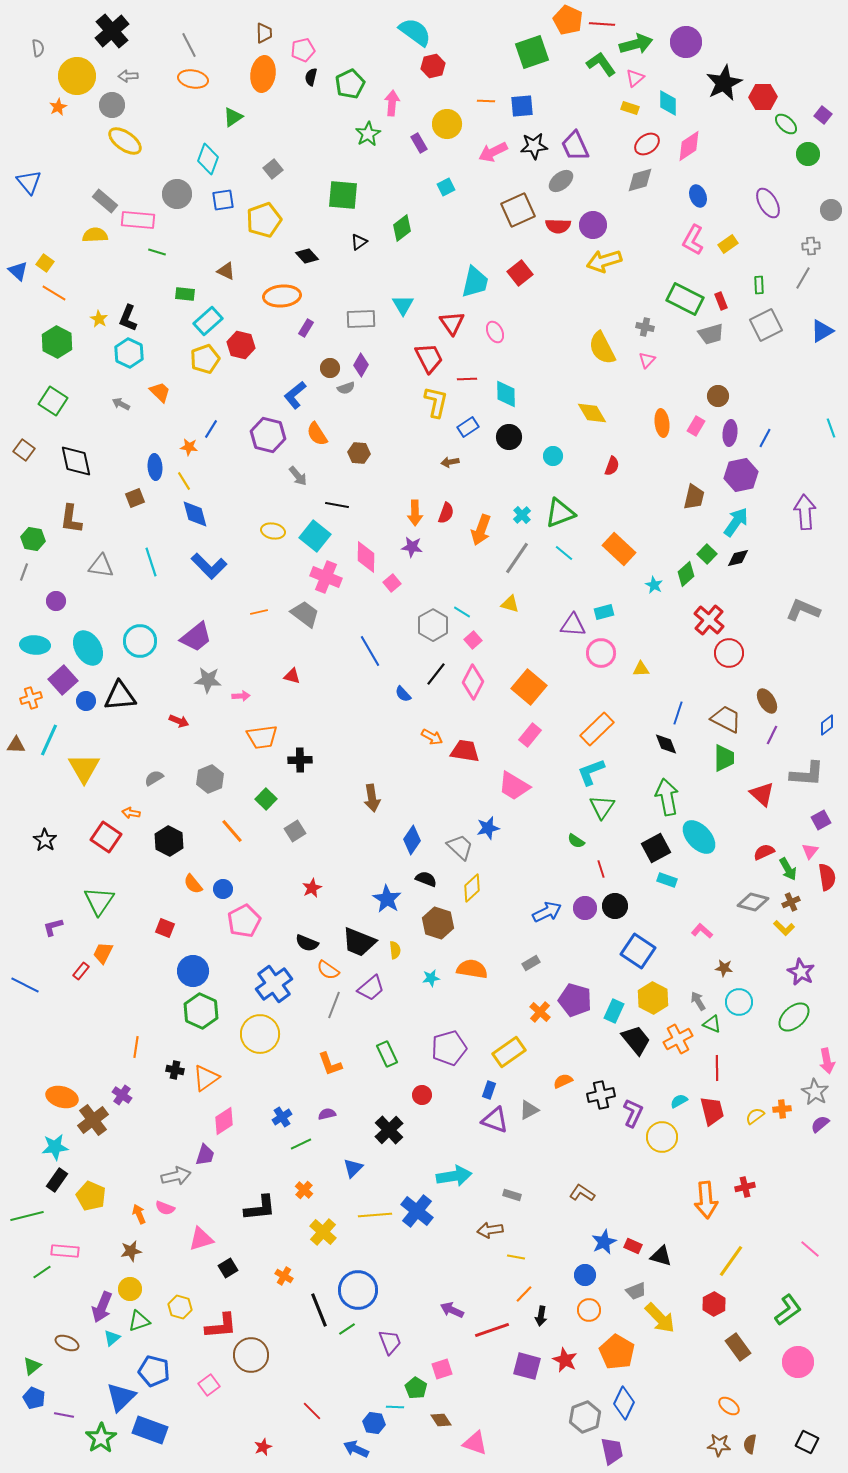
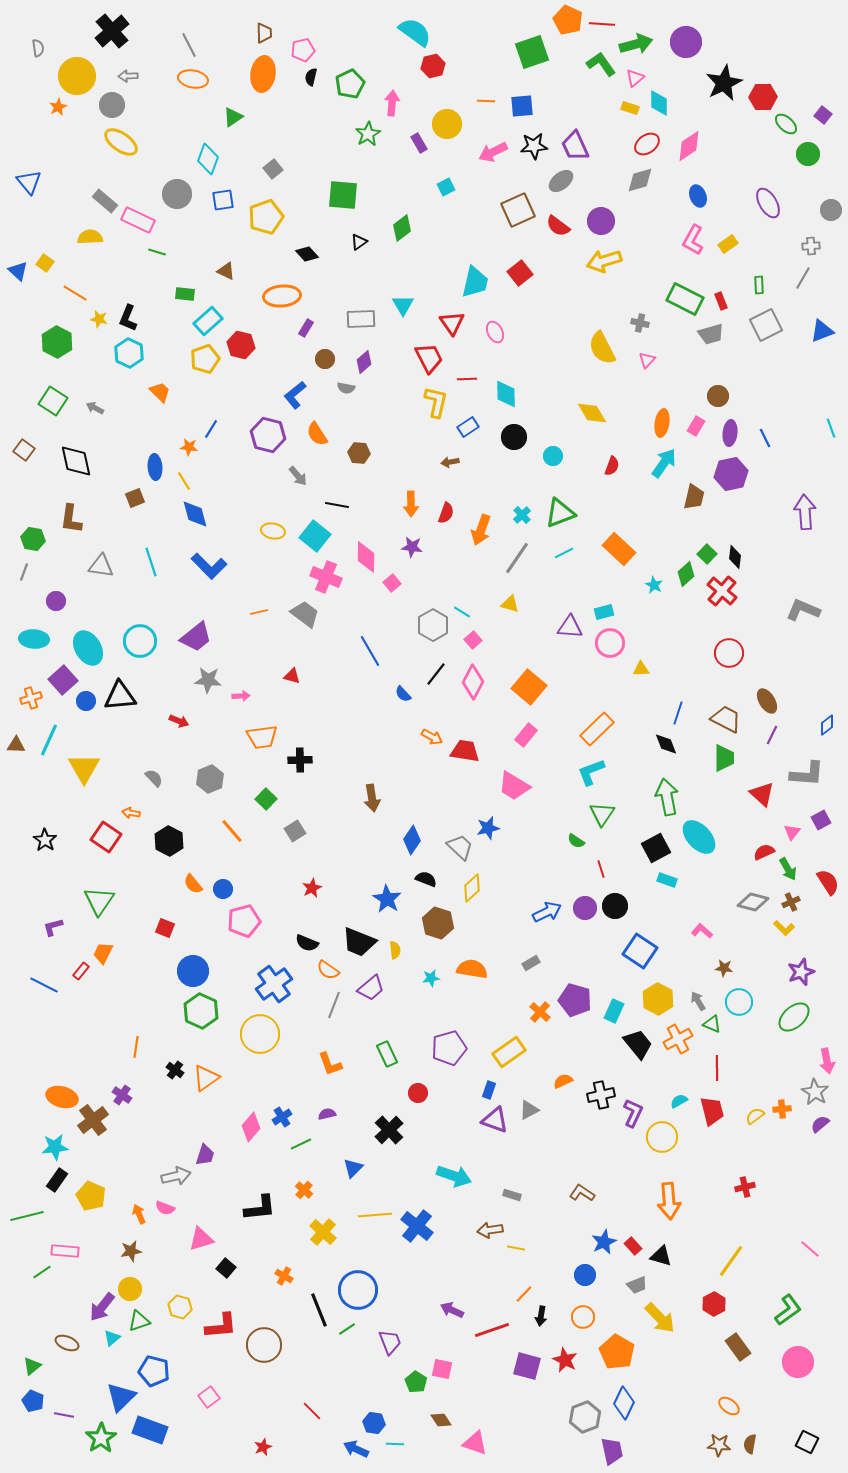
cyan diamond at (668, 103): moved 9 px left
yellow ellipse at (125, 141): moved 4 px left, 1 px down
pink rectangle at (138, 220): rotated 20 degrees clockwise
yellow pentagon at (264, 220): moved 2 px right, 3 px up
purple circle at (593, 225): moved 8 px right, 4 px up
red semicircle at (558, 226): rotated 35 degrees clockwise
yellow semicircle at (95, 235): moved 5 px left, 2 px down
black diamond at (307, 256): moved 2 px up
orange line at (54, 293): moved 21 px right
yellow star at (99, 319): rotated 18 degrees counterclockwise
gray cross at (645, 327): moved 5 px left, 4 px up
blue triangle at (822, 331): rotated 10 degrees clockwise
purple diamond at (361, 365): moved 3 px right, 3 px up; rotated 20 degrees clockwise
brown circle at (330, 368): moved 5 px left, 9 px up
gray semicircle at (346, 388): rotated 30 degrees clockwise
gray arrow at (121, 404): moved 26 px left, 4 px down
orange ellipse at (662, 423): rotated 16 degrees clockwise
black circle at (509, 437): moved 5 px right
blue line at (765, 438): rotated 54 degrees counterclockwise
purple hexagon at (741, 475): moved 10 px left, 1 px up
orange arrow at (415, 513): moved 4 px left, 9 px up
cyan arrow at (736, 522): moved 72 px left, 59 px up
cyan line at (564, 553): rotated 66 degrees counterclockwise
black diamond at (738, 558): moved 3 px left, 1 px up; rotated 70 degrees counterclockwise
red cross at (709, 620): moved 13 px right, 29 px up
purple triangle at (573, 625): moved 3 px left, 2 px down
cyan ellipse at (35, 645): moved 1 px left, 6 px up
pink circle at (601, 653): moved 9 px right, 10 px up
pink rectangle at (530, 735): moved 4 px left
gray semicircle at (154, 778): rotated 78 degrees clockwise
green triangle at (602, 807): moved 7 px down
pink triangle at (810, 851): moved 18 px left, 19 px up
red semicircle at (827, 877): moved 1 px right, 5 px down; rotated 24 degrees counterclockwise
pink pentagon at (244, 921): rotated 12 degrees clockwise
blue square at (638, 951): moved 2 px right
purple star at (801, 972): rotated 24 degrees clockwise
blue line at (25, 985): moved 19 px right
yellow hexagon at (653, 998): moved 5 px right, 1 px down
black trapezoid at (636, 1040): moved 2 px right, 4 px down
black cross at (175, 1070): rotated 24 degrees clockwise
red circle at (422, 1095): moved 4 px left, 2 px up
pink diamond at (224, 1121): moved 27 px right, 6 px down; rotated 16 degrees counterclockwise
cyan arrow at (454, 1176): rotated 28 degrees clockwise
orange arrow at (706, 1200): moved 37 px left, 1 px down
blue cross at (417, 1211): moved 15 px down
red rectangle at (633, 1246): rotated 24 degrees clockwise
yellow line at (516, 1257): moved 9 px up
black square at (228, 1268): moved 2 px left; rotated 18 degrees counterclockwise
gray trapezoid at (636, 1291): moved 1 px right, 6 px up
purple arrow at (102, 1307): rotated 16 degrees clockwise
orange circle at (589, 1310): moved 6 px left, 7 px down
brown circle at (251, 1355): moved 13 px right, 10 px up
pink square at (442, 1369): rotated 30 degrees clockwise
pink square at (209, 1385): moved 12 px down
green pentagon at (416, 1388): moved 6 px up
blue pentagon at (34, 1398): moved 1 px left, 3 px down
cyan line at (395, 1407): moved 37 px down
